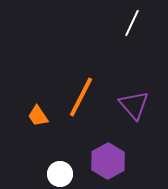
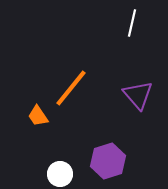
white line: rotated 12 degrees counterclockwise
orange line: moved 10 px left, 9 px up; rotated 12 degrees clockwise
purple triangle: moved 4 px right, 10 px up
purple hexagon: rotated 12 degrees clockwise
